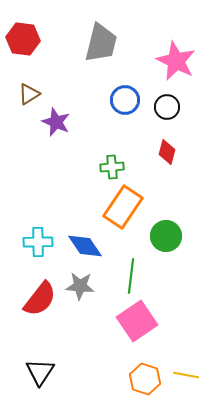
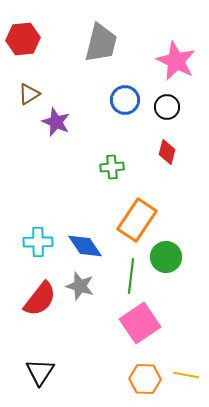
red hexagon: rotated 12 degrees counterclockwise
orange rectangle: moved 14 px right, 13 px down
green circle: moved 21 px down
gray star: rotated 12 degrees clockwise
pink square: moved 3 px right, 2 px down
orange hexagon: rotated 16 degrees counterclockwise
